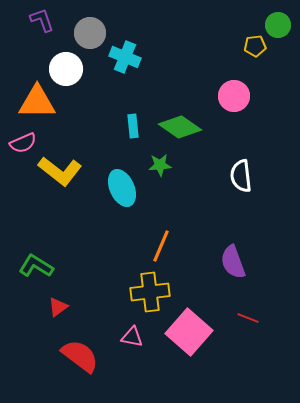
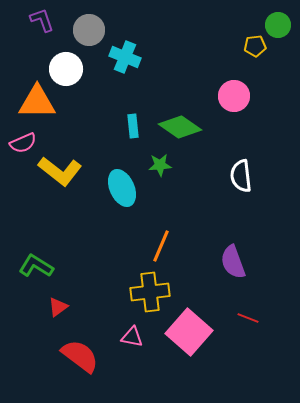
gray circle: moved 1 px left, 3 px up
